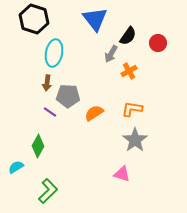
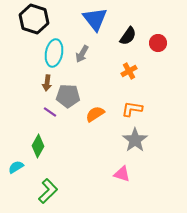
gray arrow: moved 29 px left
orange semicircle: moved 1 px right, 1 px down
